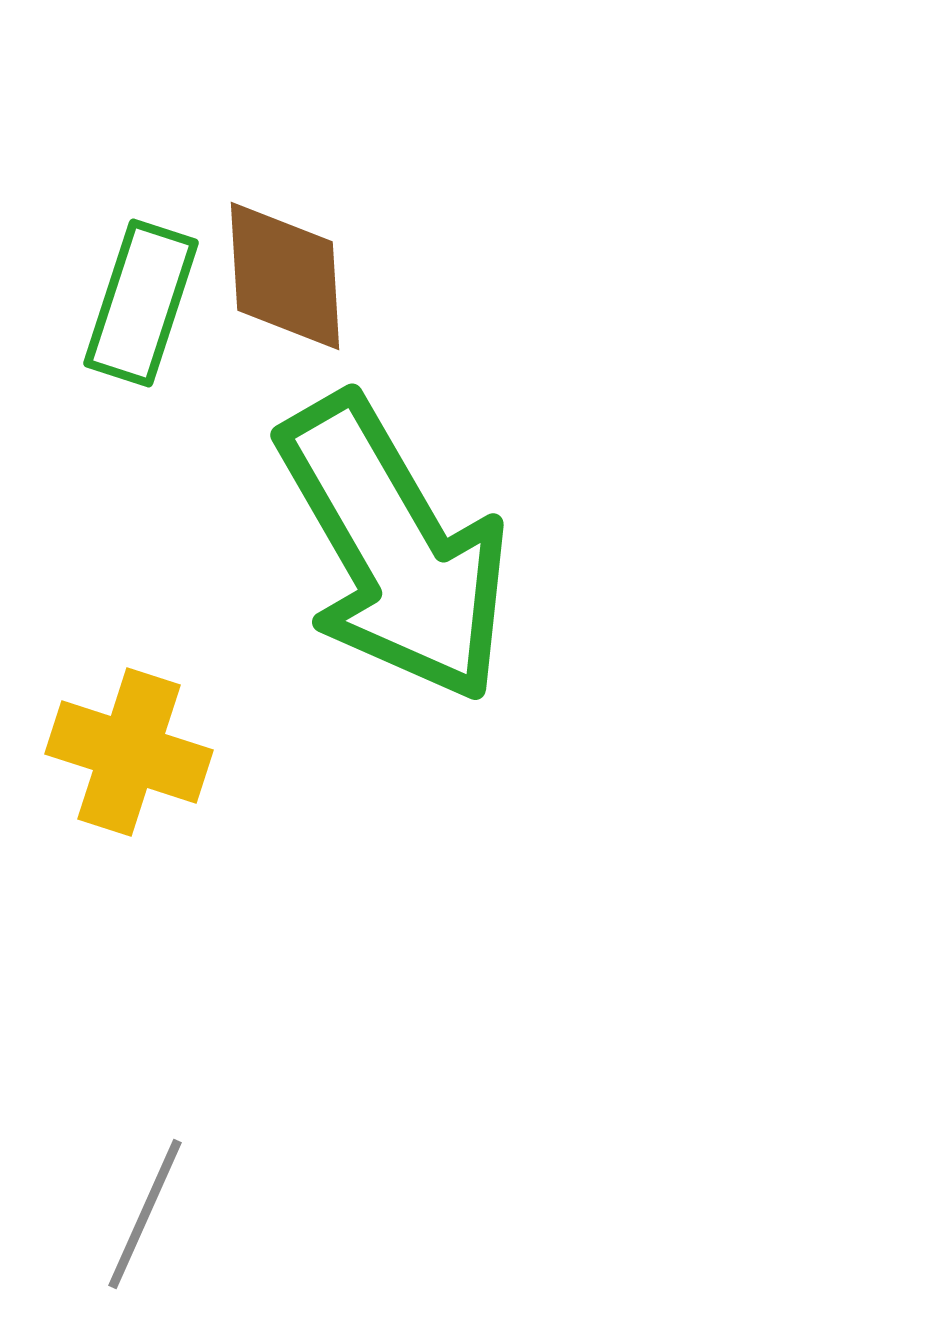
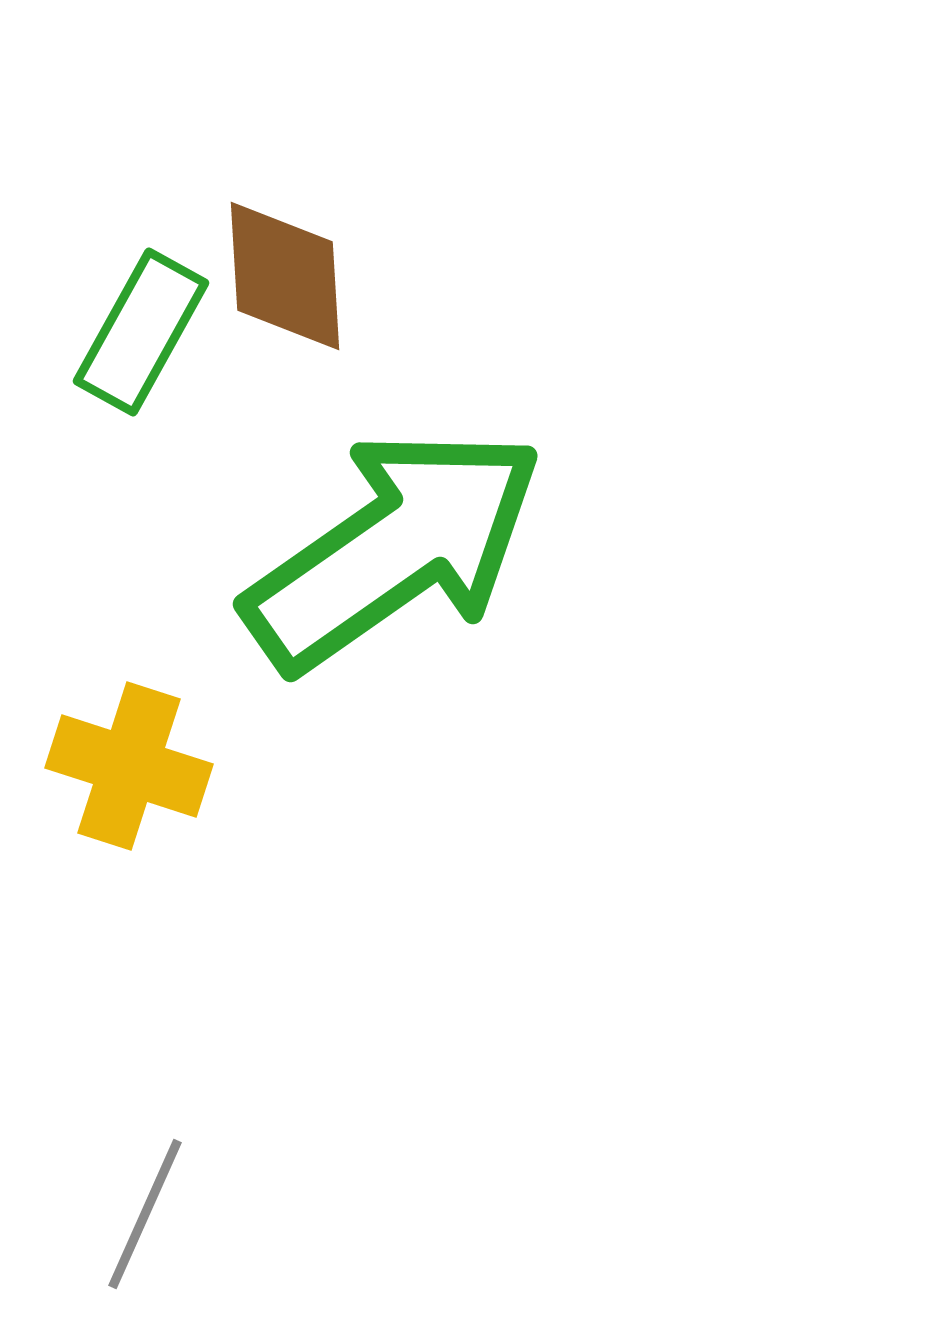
green rectangle: moved 29 px down; rotated 11 degrees clockwise
green arrow: rotated 95 degrees counterclockwise
yellow cross: moved 14 px down
